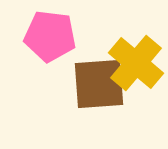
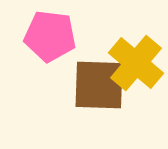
brown square: moved 1 px down; rotated 6 degrees clockwise
